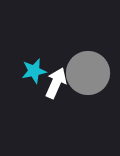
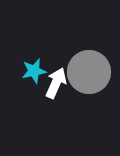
gray circle: moved 1 px right, 1 px up
